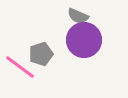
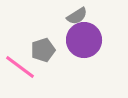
gray semicircle: moved 1 px left; rotated 55 degrees counterclockwise
gray pentagon: moved 2 px right, 4 px up
